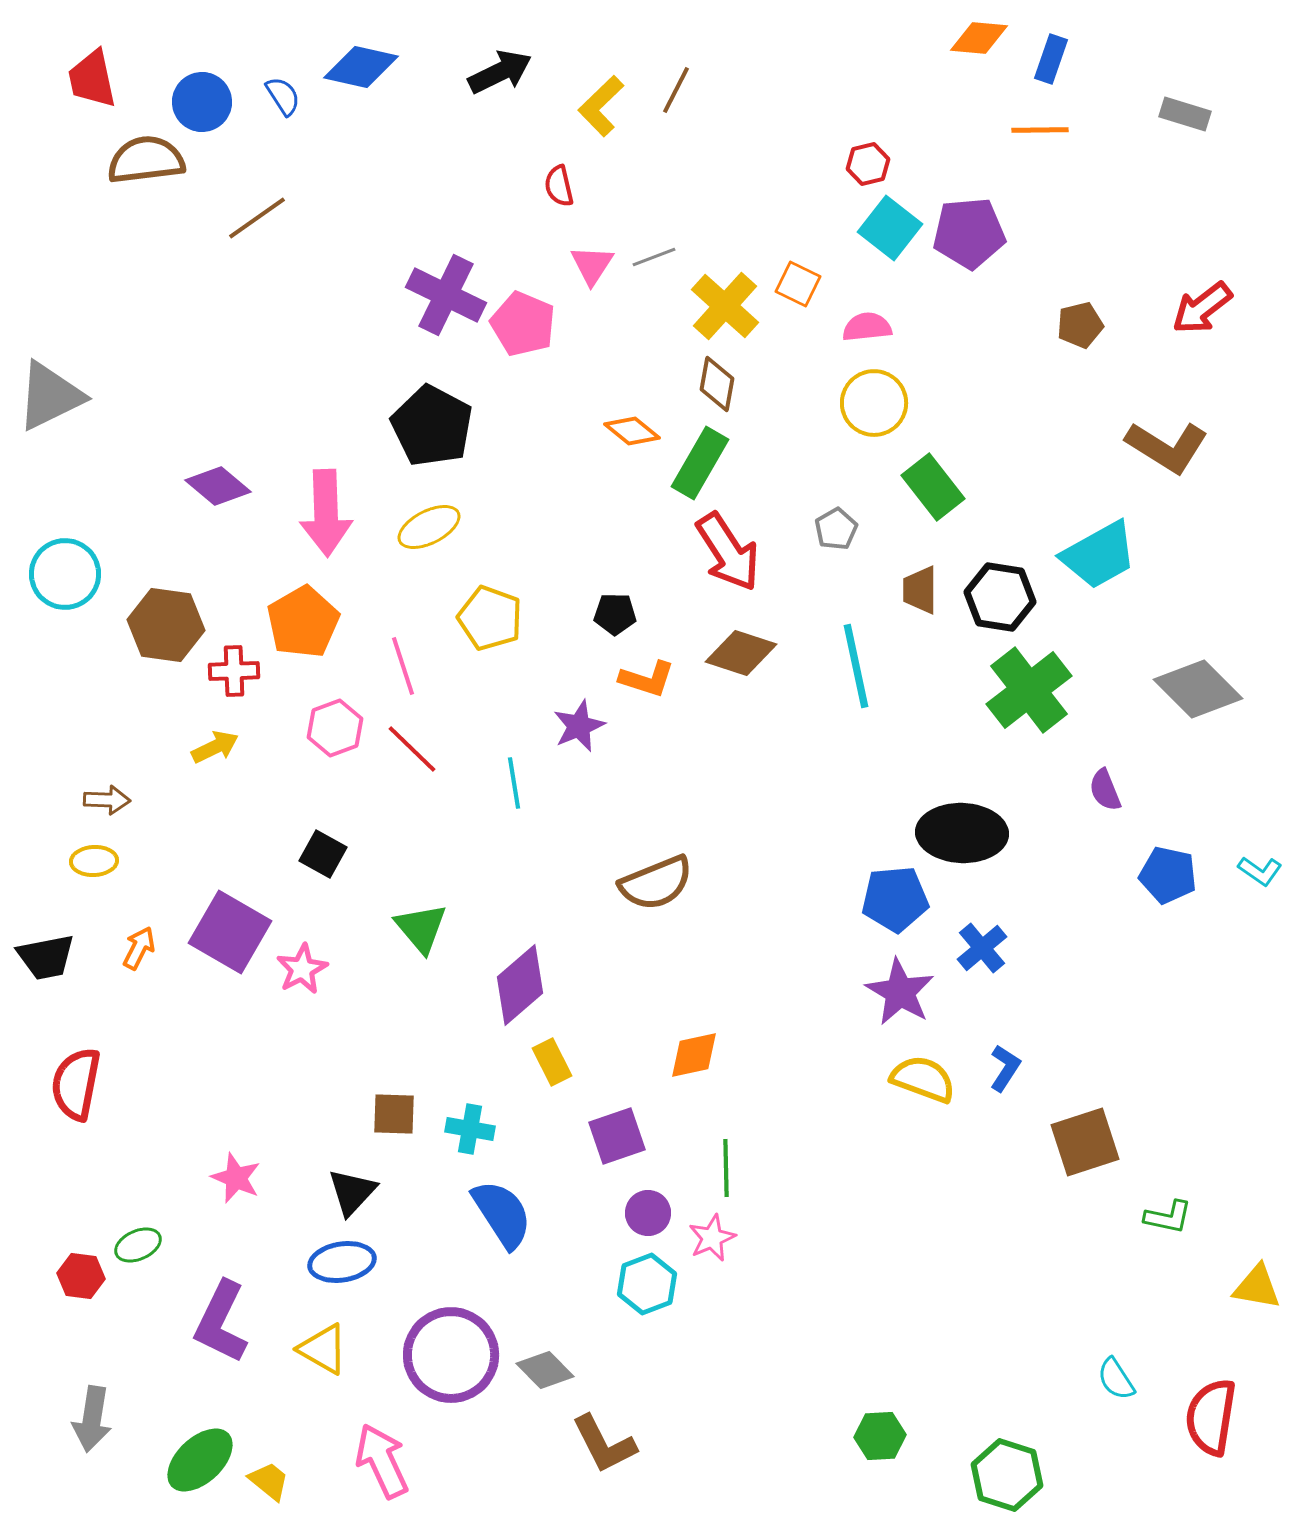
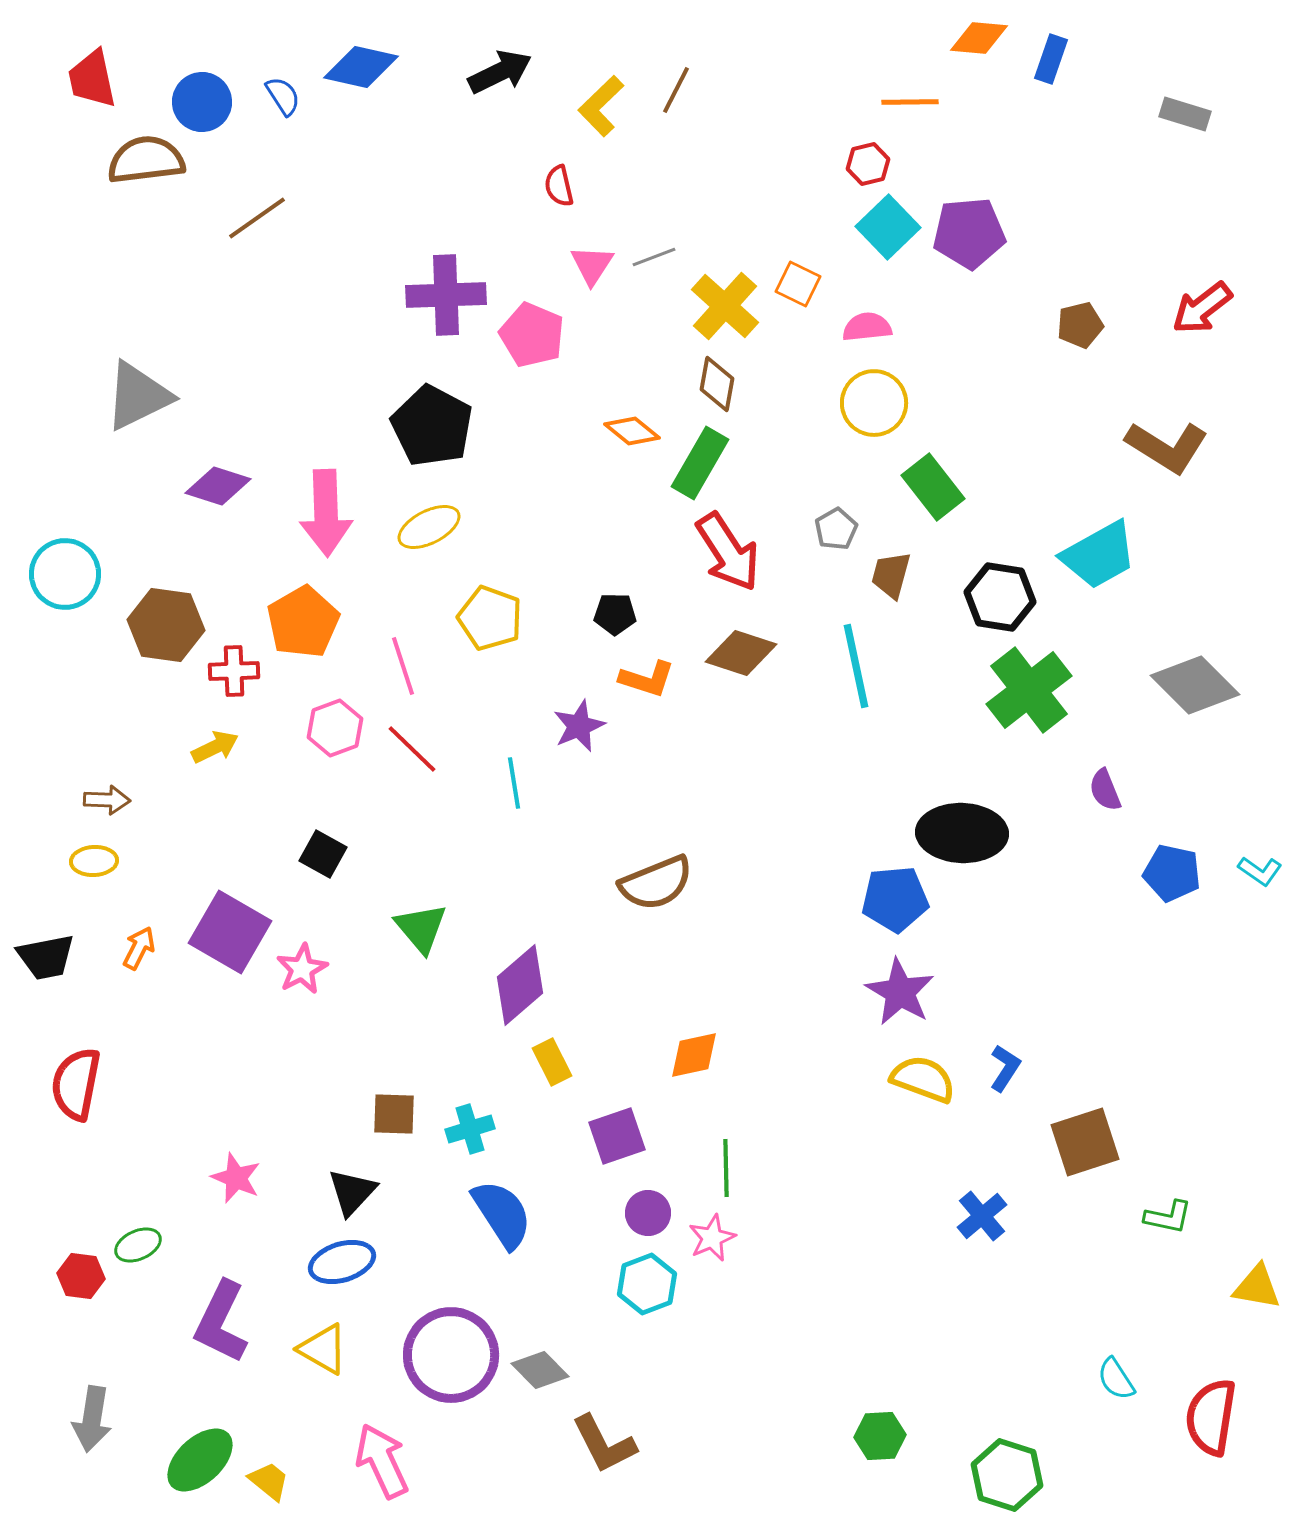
orange line at (1040, 130): moved 130 px left, 28 px up
cyan square at (890, 228): moved 2 px left, 1 px up; rotated 8 degrees clockwise
purple cross at (446, 295): rotated 28 degrees counterclockwise
pink pentagon at (523, 324): moved 9 px right, 11 px down
gray triangle at (50, 396): moved 88 px right
purple diamond at (218, 486): rotated 22 degrees counterclockwise
brown trapezoid at (920, 590): moved 29 px left, 15 px up; rotated 15 degrees clockwise
gray diamond at (1198, 689): moved 3 px left, 4 px up
blue pentagon at (1168, 875): moved 4 px right, 2 px up
blue cross at (982, 948): moved 268 px down
cyan cross at (470, 1129): rotated 27 degrees counterclockwise
blue ellipse at (342, 1262): rotated 8 degrees counterclockwise
gray diamond at (545, 1370): moved 5 px left
